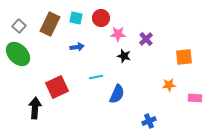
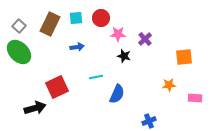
cyan square: rotated 16 degrees counterclockwise
purple cross: moved 1 px left
green ellipse: moved 1 px right, 2 px up
black arrow: rotated 70 degrees clockwise
